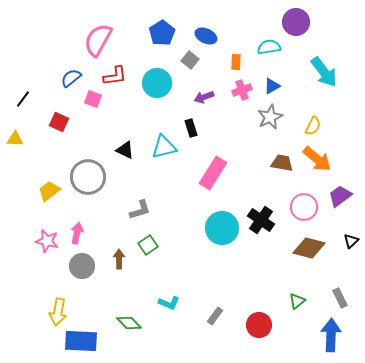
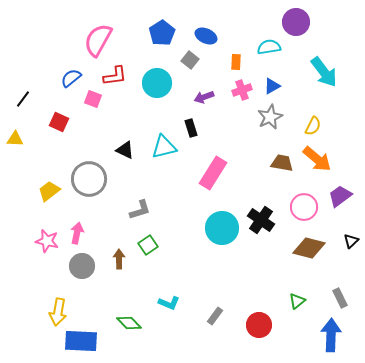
gray circle at (88, 177): moved 1 px right, 2 px down
